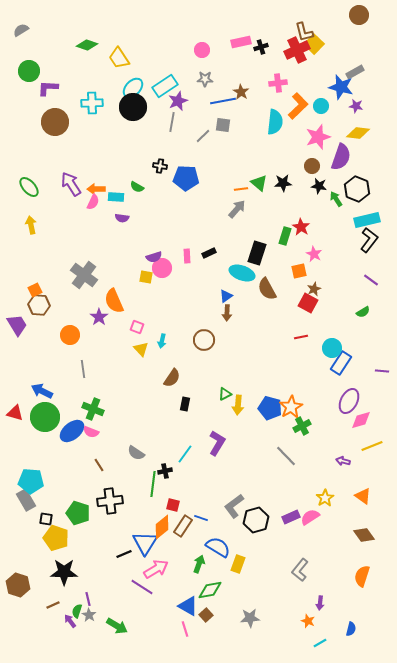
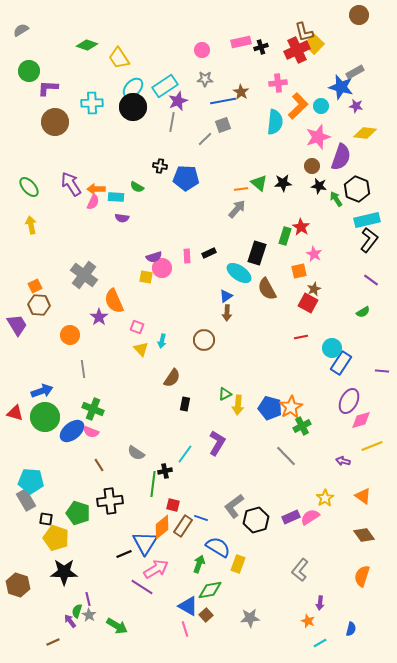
gray square at (223, 125): rotated 28 degrees counterclockwise
yellow diamond at (358, 133): moved 7 px right
gray line at (203, 136): moved 2 px right, 3 px down
cyan ellipse at (242, 273): moved 3 px left; rotated 15 degrees clockwise
orange square at (35, 290): moved 4 px up
blue arrow at (42, 391): rotated 135 degrees clockwise
brown line at (53, 605): moved 37 px down
